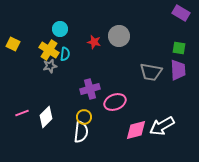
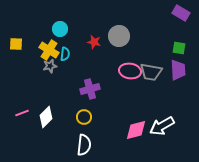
yellow square: moved 3 px right; rotated 24 degrees counterclockwise
pink ellipse: moved 15 px right, 31 px up; rotated 30 degrees clockwise
white semicircle: moved 3 px right, 13 px down
